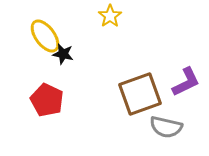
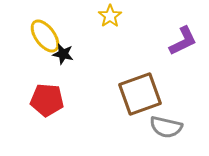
purple L-shape: moved 3 px left, 41 px up
red pentagon: rotated 20 degrees counterclockwise
